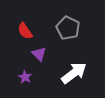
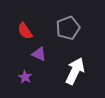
gray pentagon: rotated 25 degrees clockwise
purple triangle: rotated 21 degrees counterclockwise
white arrow: moved 1 px right, 2 px up; rotated 28 degrees counterclockwise
